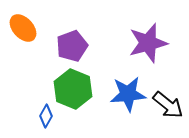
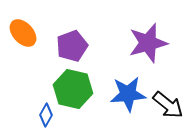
orange ellipse: moved 5 px down
green hexagon: rotated 9 degrees counterclockwise
blue diamond: moved 1 px up
